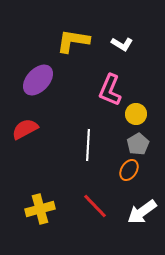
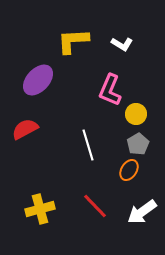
yellow L-shape: rotated 12 degrees counterclockwise
white line: rotated 20 degrees counterclockwise
